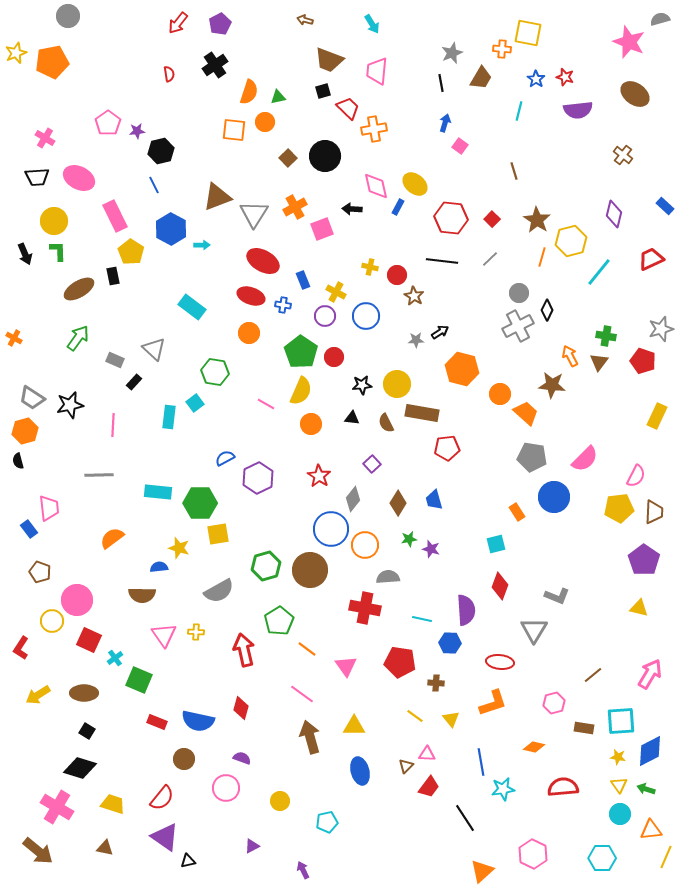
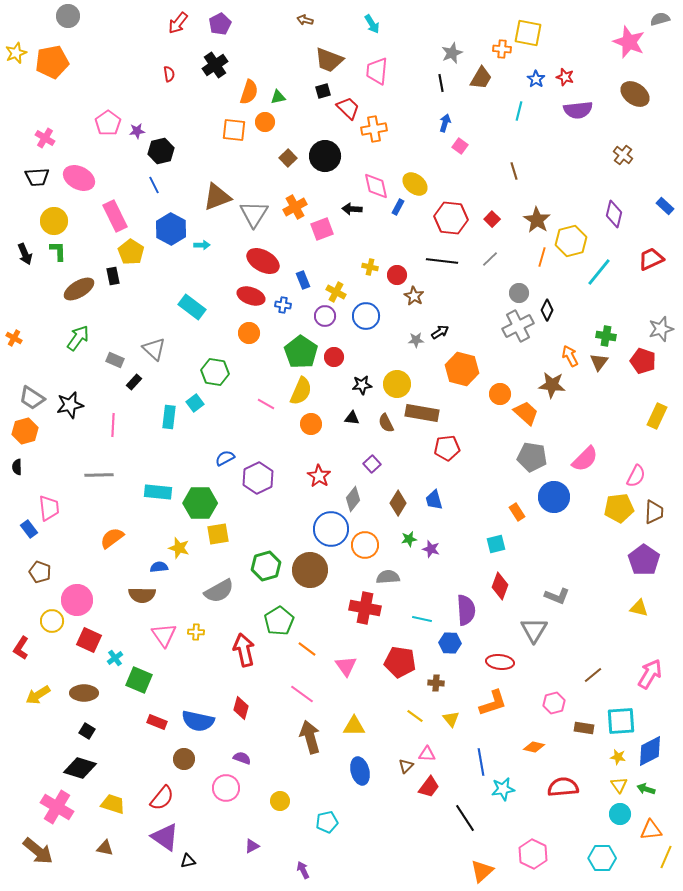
black semicircle at (18, 461): moved 1 px left, 6 px down; rotated 14 degrees clockwise
